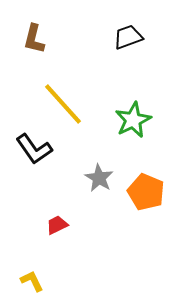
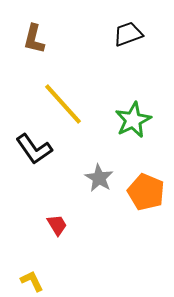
black trapezoid: moved 3 px up
red trapezoid: rotated 85 degrees clockwise
